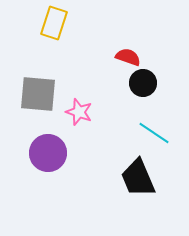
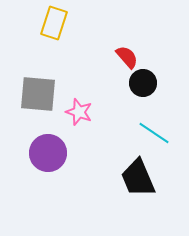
red semicircle: moved 1 px left; rotated 30 degrees clockwise
